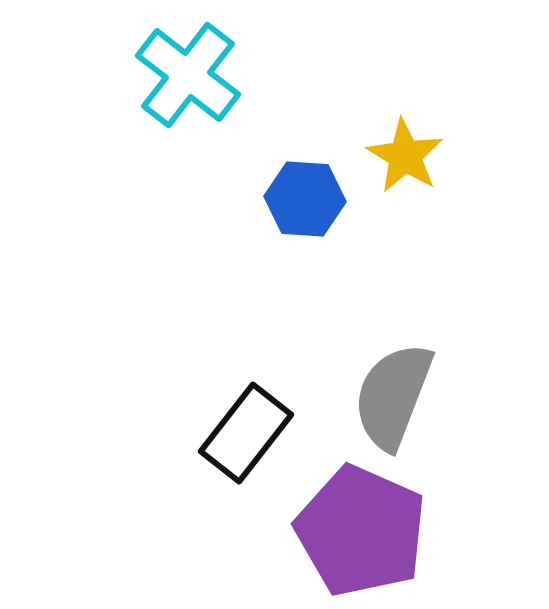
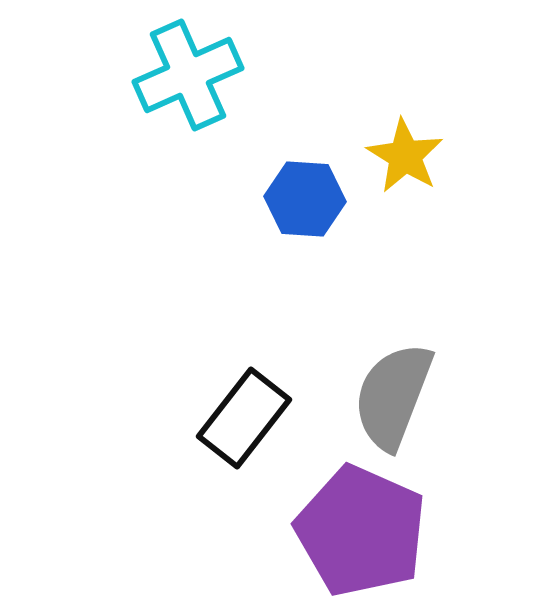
cyan cross: rotated 28 degrees clockwise
black rectangle: moved 2 px left, 15 px up
